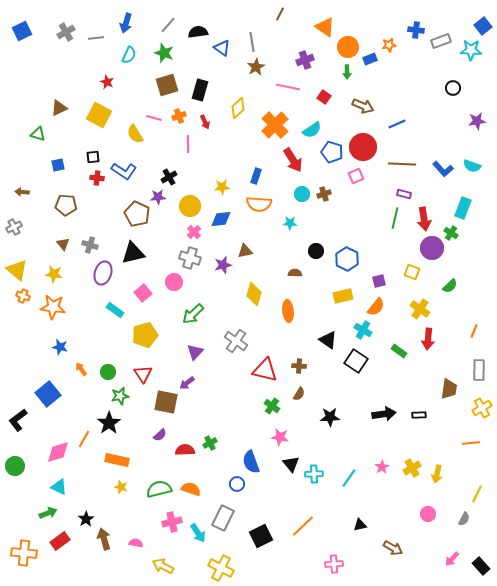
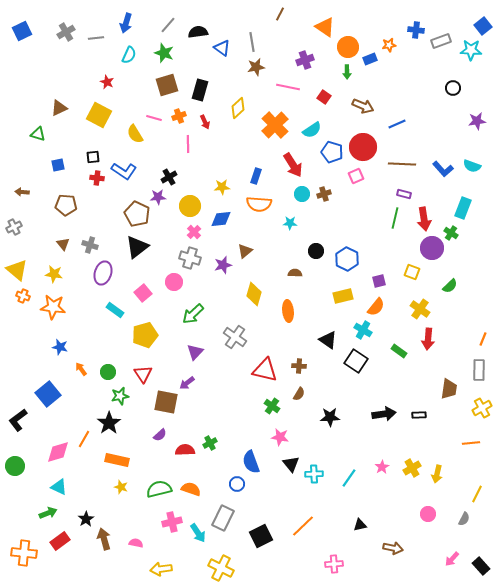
brown star at (256, 67): rotated 18 degrees clockwise
red arrow at (293, 160): moved 5 px down
brown triangle at (245, 251): rotated 28 degrees counterclockwise
black triangle at (133, 253): moved 4 px right, 6 px up; rotated 25 degrees counterclockwise
orange line at (474, 331): moved 9 px right, 8 px down
gray cross at (236, 341): moved 1 px left, 4 px up
brown arrow at (393, 548): rotated 18 degrees counterclockwise
yellow arrow at (163, 566): moved 2 px left, 3 px down; rotated 35 degrees counterclockwise
